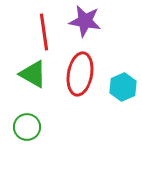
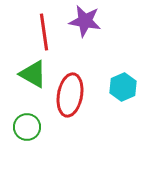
red ellipse: moved 10 px left, 21 px down
